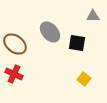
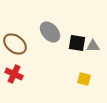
gray triangle: moved 30 px down
yellow square: rotated 24 degrees counterclockwise
